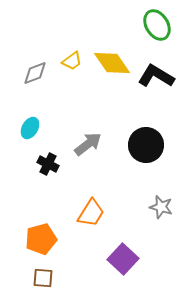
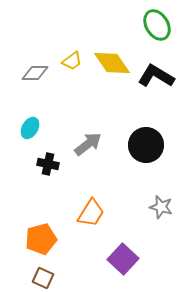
gray diamond: rotated 20 degrees clockwise
black cross: rotated 15 degrees counterclockwise
brown square: rotated 20 degrees clockwise
